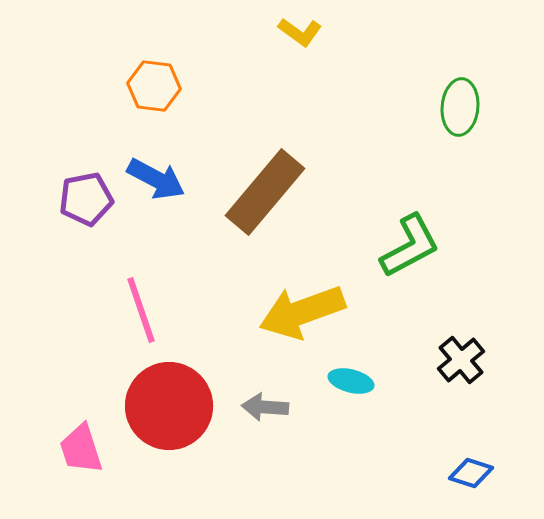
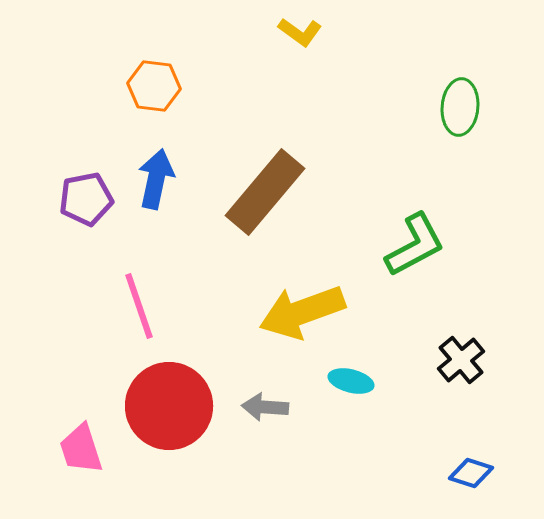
blue arrow: rotated 106 degrees counterclockwise
green L-shape: moved 5 px right, 1 px up
pink line: moved 2 px left, 4 px up
